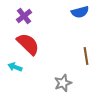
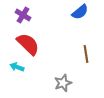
blue semicircle: rotated 24 degrees counterclockwise
purple cross: moved 1 px left, 1 px up; rotated 21 degrees counterclockwise
brown line: moved 2 px up
cyan arrow: moved 2 px right
